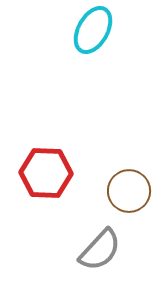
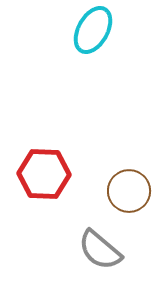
red hexagon: moved 2 px left, 1 px down
gray semicircle: rotated 87 degrees clockwise
